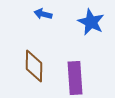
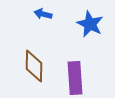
blue star: moved 1 px left, 2 px down
